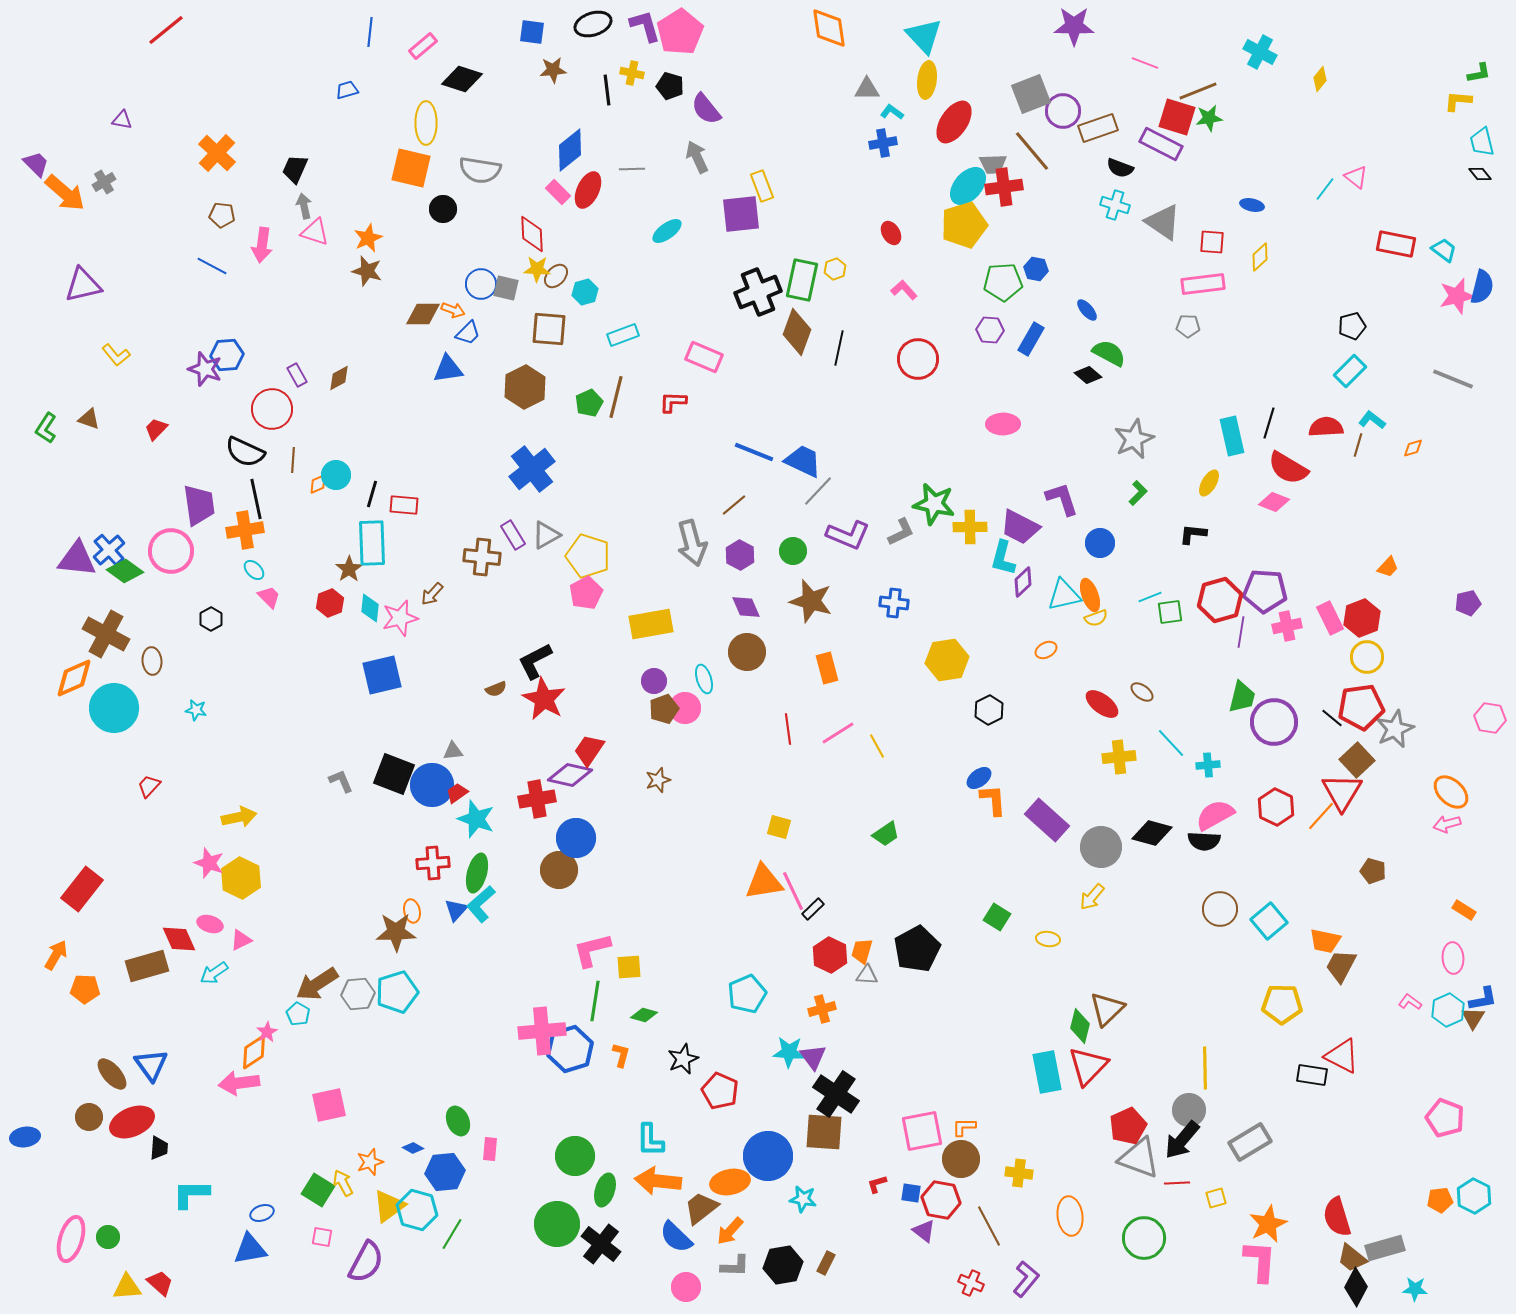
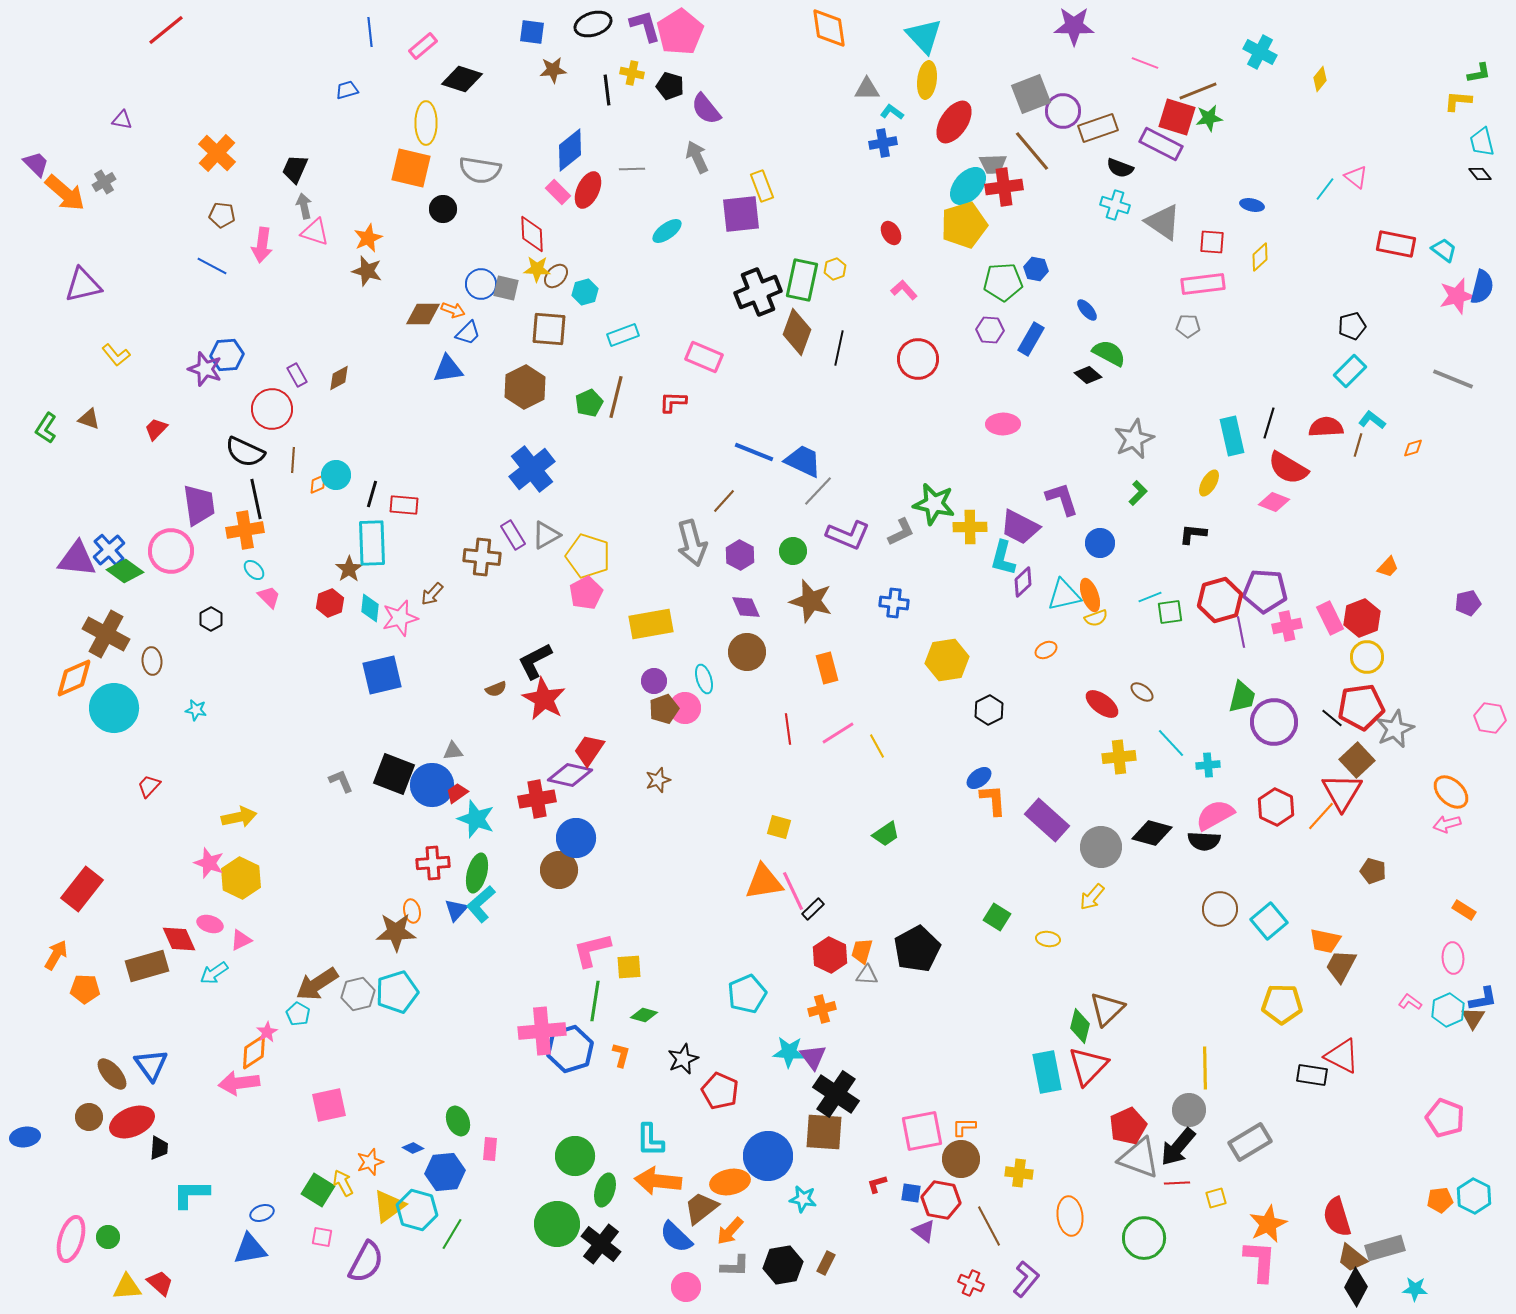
blue line at (370, 32): rotated 12 degrees counterclockwise
brown line at (734, 505): moved 10 px left, 4 px up; rotated 8 degrees counterclockwise
purple line at (1241, 632): rotated 20 degrees counterclockwise
gray hexagon at (358, 994): rotated 8 degrees counterclockwise
black arrow at (1182, 1140): moved 4 px left, 7 px down
